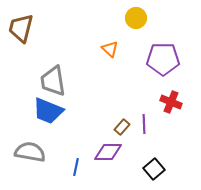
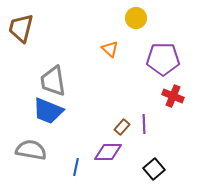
red cross: moved 2 px right, 6 px up
gray semicircle: moved 1 px right, 2 px up
